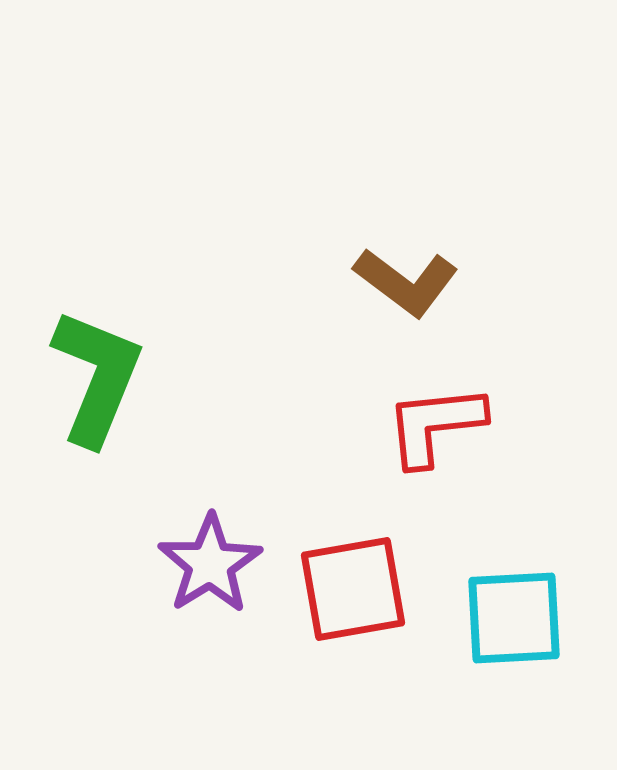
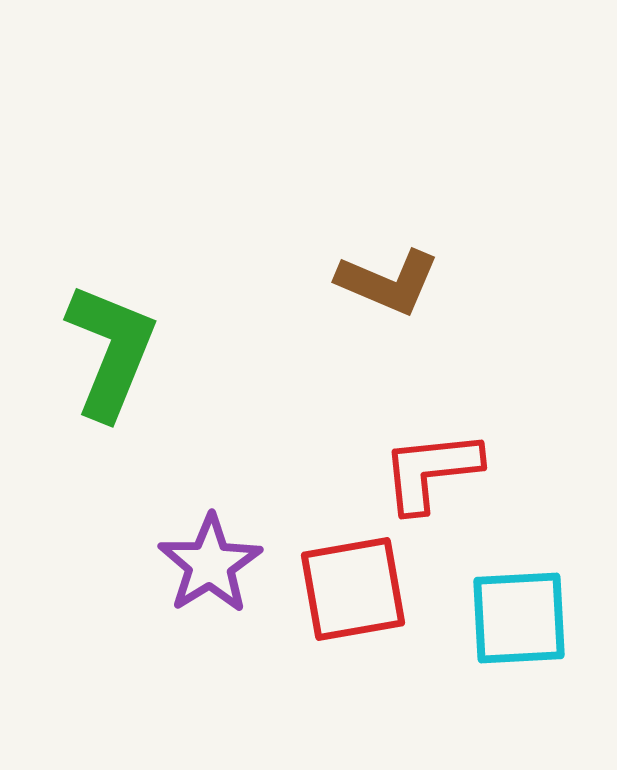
brown L-shape: moved 18 px left; rotated 14 degrees counterclockwise
green L-shape: moved 14 px right, 26 px up
red L-shape: moved 4 px left, 46 px down
cyan square: moved 5 px right
